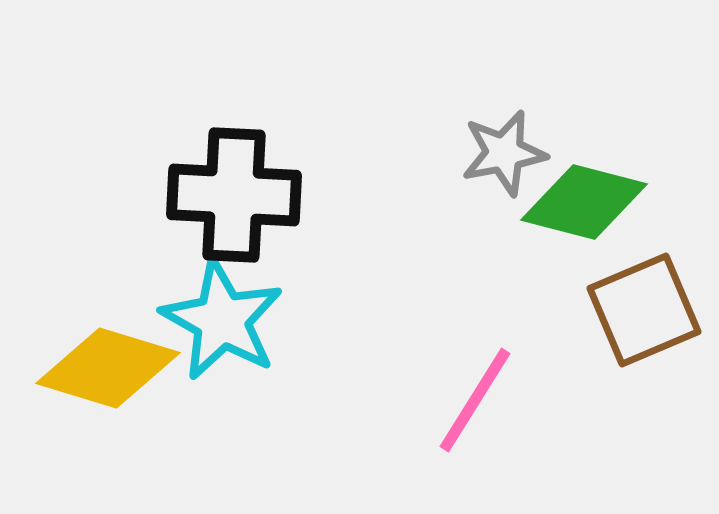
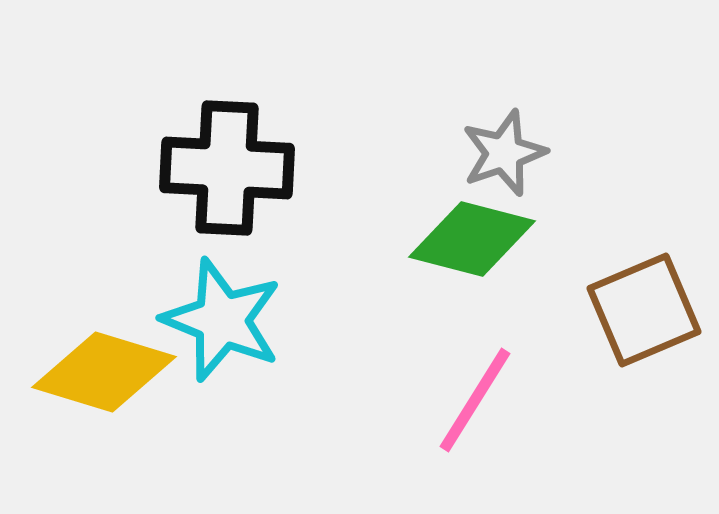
gray star: rotated 8 degrees counterclockwise
black cross: moved 7 px left, 27 px up
green diamond: moved 112 px left, 37 px down
cyan star: rotated 7 degrees counterclockwise
yellow diamond: moved 4 px left, 4 px down
